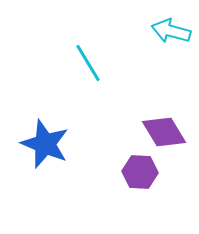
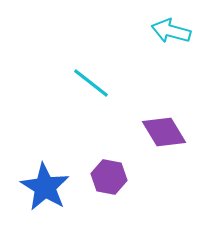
cyan line: moved 3 px right, 20 px down; rotated 21 degrees counterclockwise
blue star: moved 43 px down; rotated 9 degrees clockwise
purple hexagon: moved 31 px left, 5 px down; rotated 8 degrees clockwise
